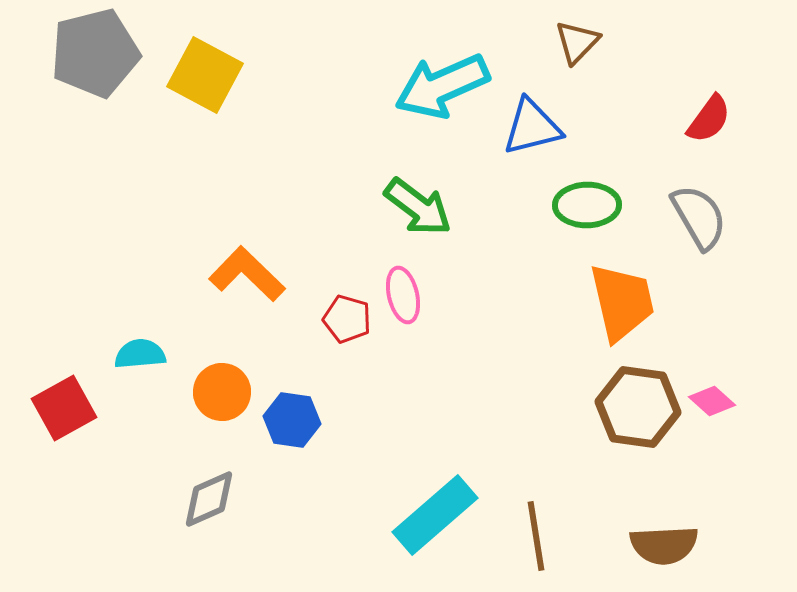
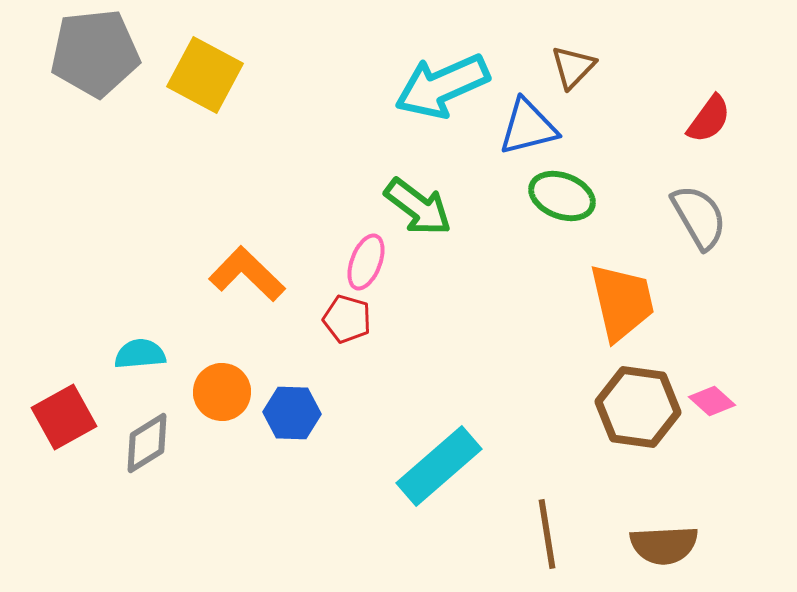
brown triangle: moved 4 px left, 25 px down
gray pentagon: rotated 8 degrees clockwise
blue triangle: moved 4 px left
green ellipse: moved 25 px left, 9 px up; rotated 22 degrees clockwise
pink ellipse: moved 37 px left, 33 px up; rotated 34 degrees clockwise
red square: moved 9 px down
blue hexagon: moved 7 px up; rotated 6 degrees counterclockwise
gray diamond: moved 62 px left, 56 px up; rotated 8 degrees counterclockwise
cyan rectangle: moved 4 px right, 49 px up
brown line: moved 11 px right, 2 px up
